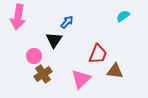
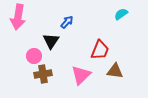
cyan semicircle: moved 2 px left, 2 px up
black triangle: moved 3 px left, 1 px down
red trapezoid: moved 2 px right, 4 px up
brown cross: rotated 24 degrees clockwise
pink triangle: moved 4 px up
